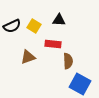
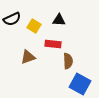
black semicircle: moved 7 px up
